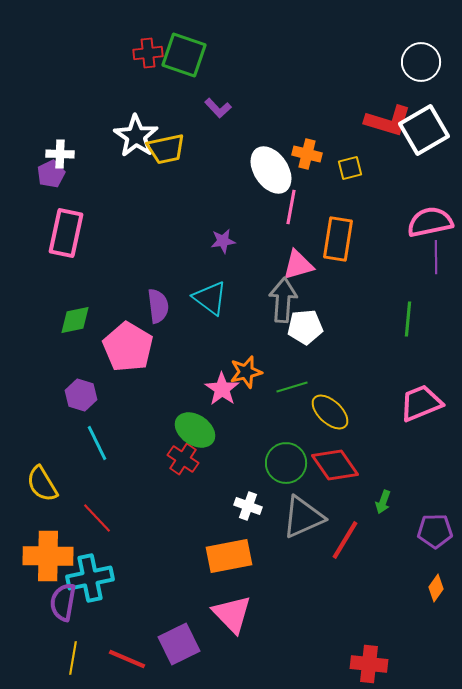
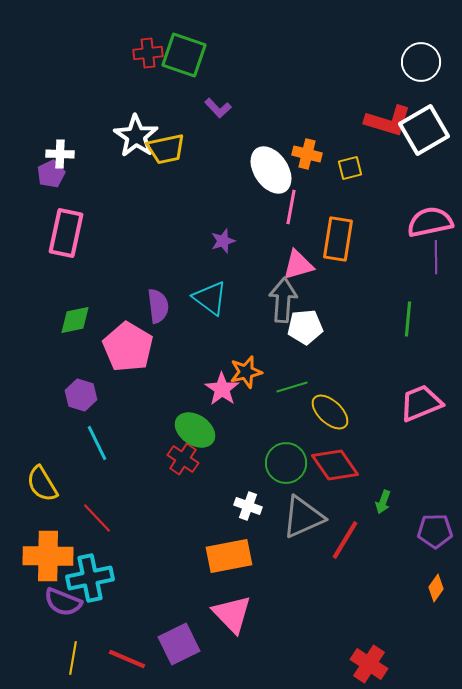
purple star at (223, 241): rotated 10 degrees counterclockwise
purple semicircle at (63, 602): rotated 78 degrees counterclockwise
red cross at (369, 664): rotated 27 degrees clockwise
